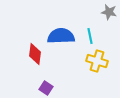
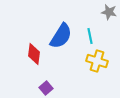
blue semicircle: rotated 124 degrees clockwise
red diamond: moved 1 px left
purple square: rotated 16 degrees clockwise
